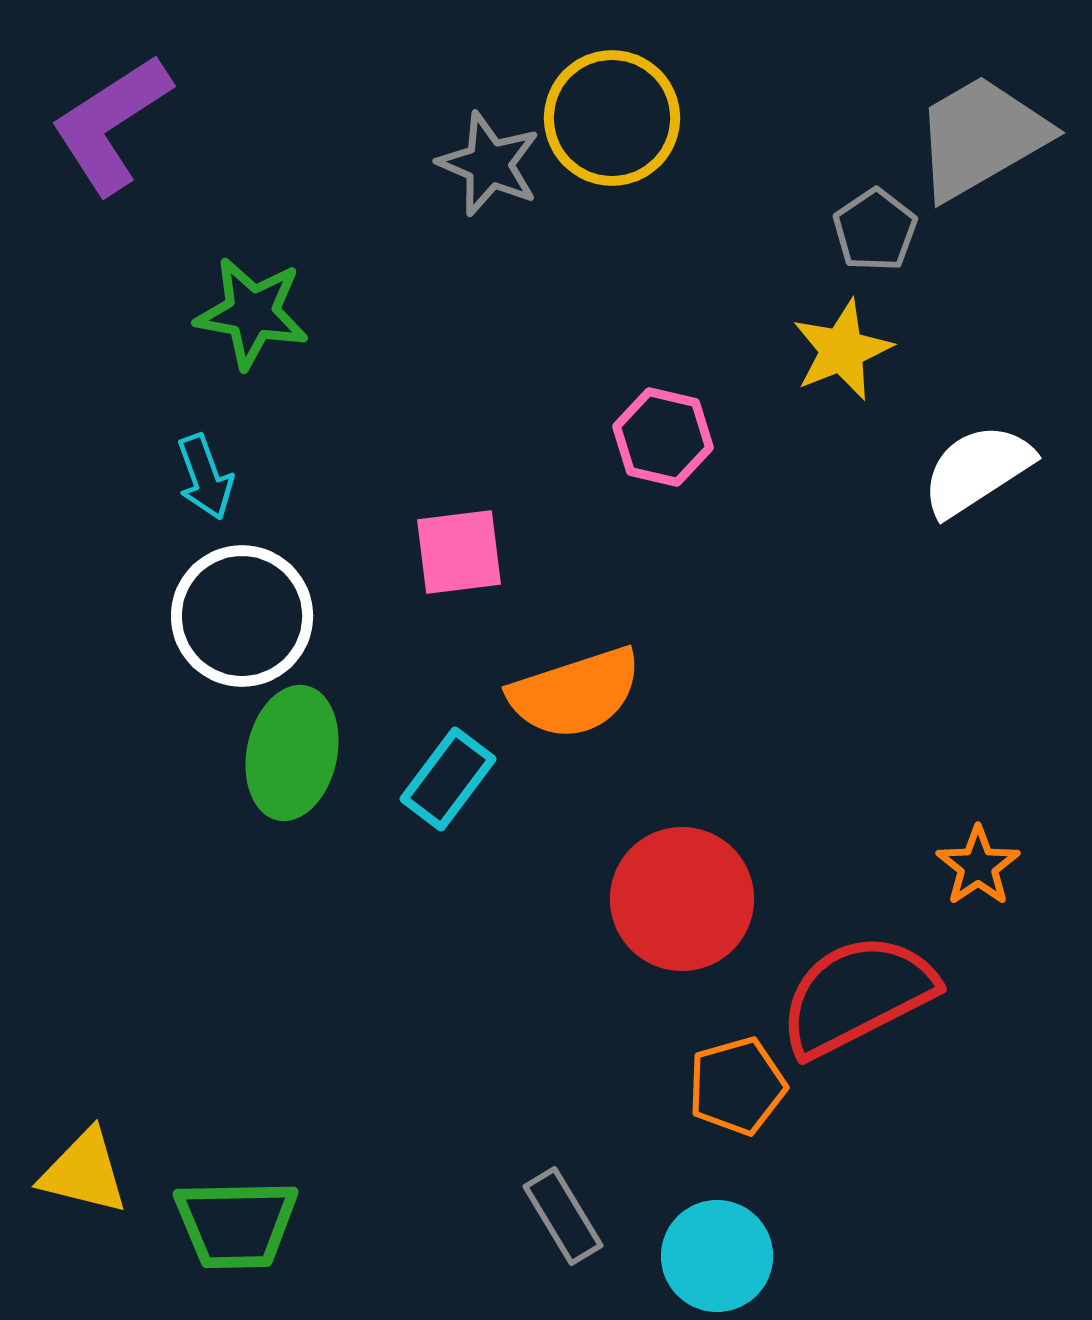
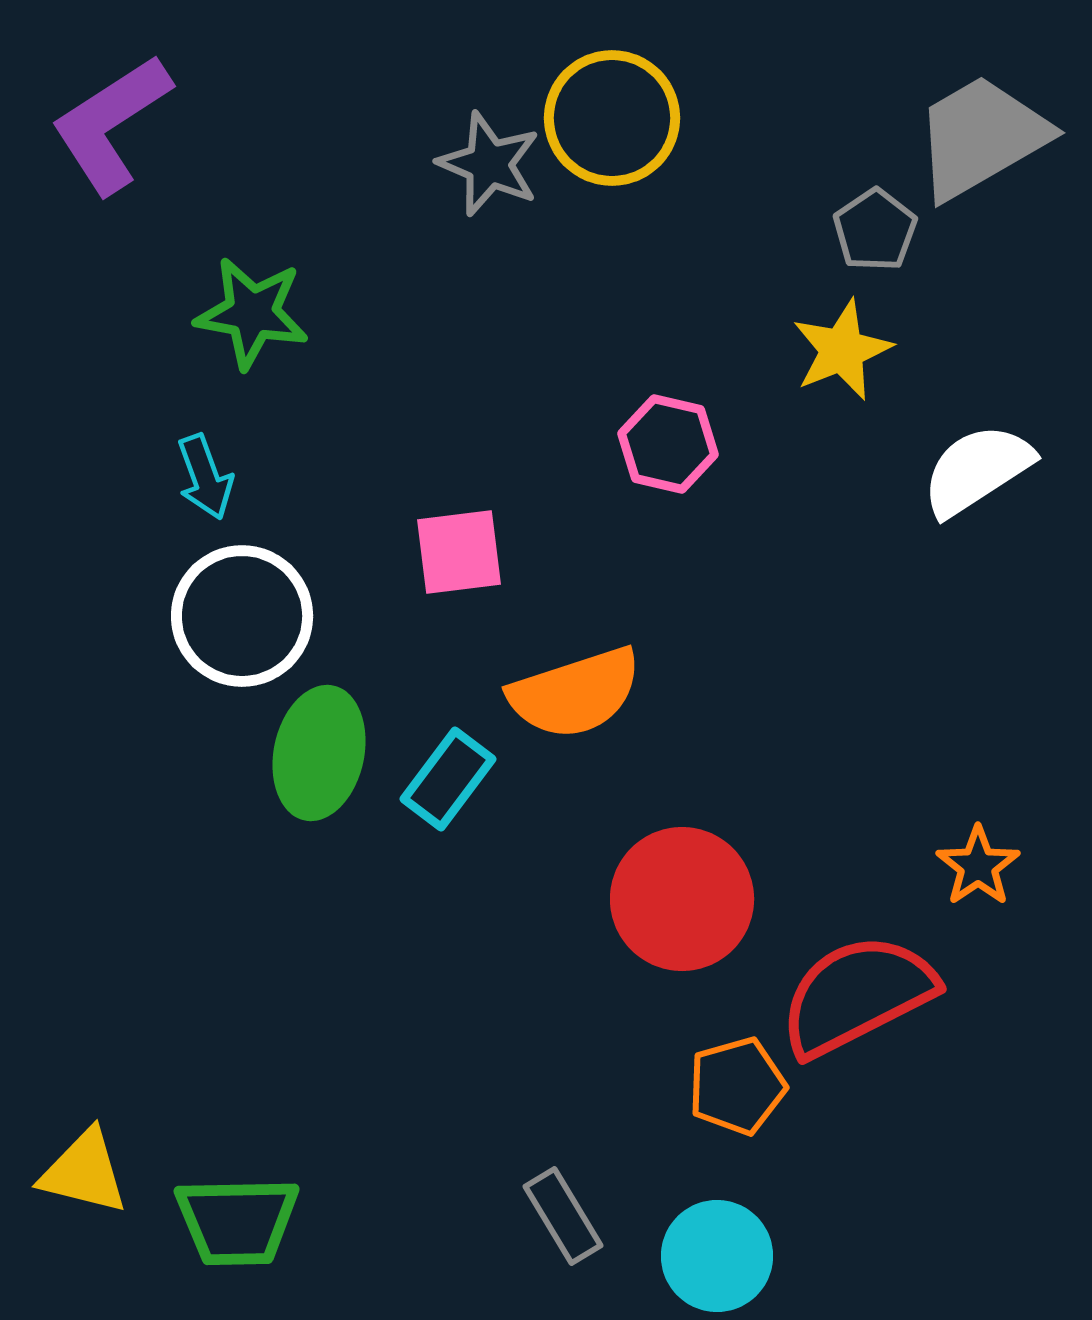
pink hexagon: moved 5 px right, 7 px down
green ellipse: moved 27 px right
green trapezoid: moved 1 px right, 3 px up
